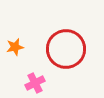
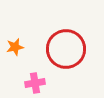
pink cross: rotated 18 degrees clockwise
